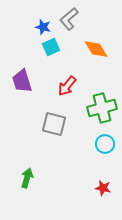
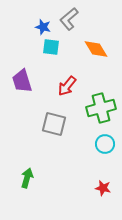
cyan square: rotated 30 degrees clockwise
green cross: moved 1 px left
